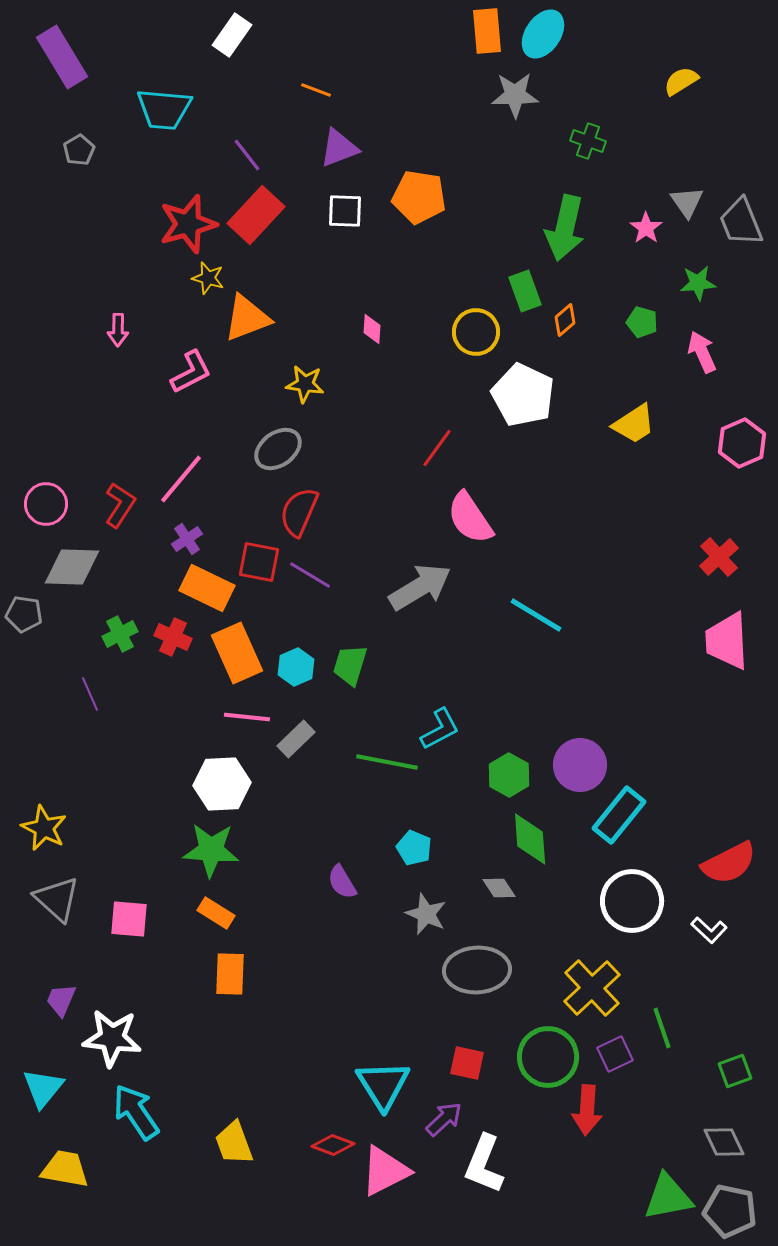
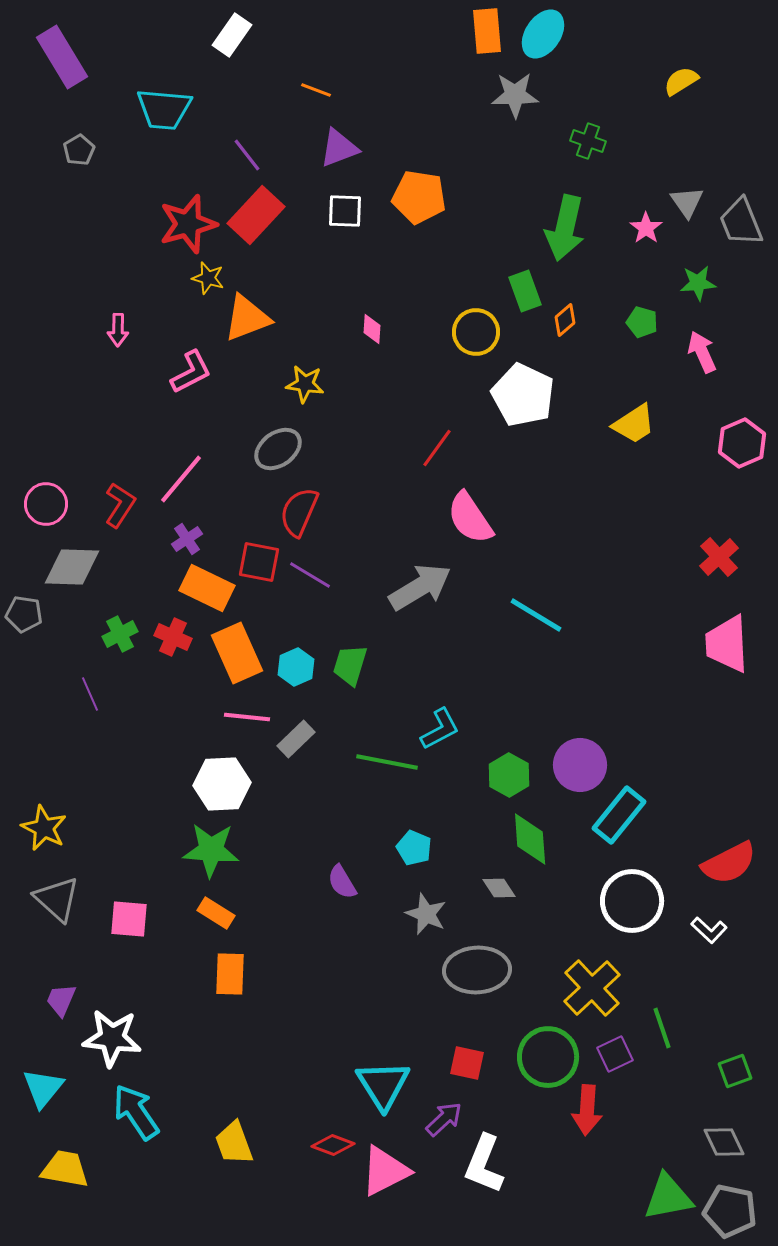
pink trapezoid at (727, 641): moved 3 px down
